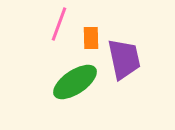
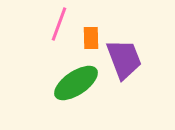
purple trapezoid: rotated 9 degrees counterclockwise
green ellipse: moved 1 px right, 1 px down
